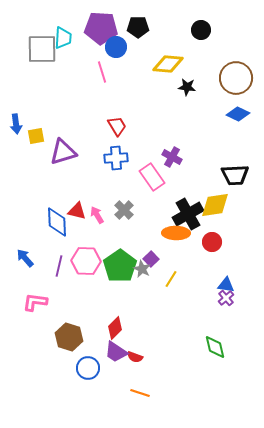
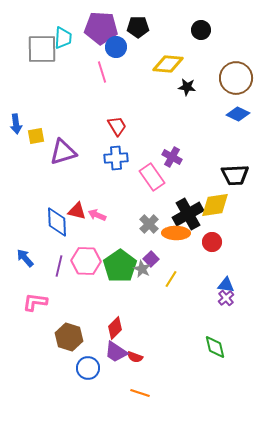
gray cross at (124, 210): moved 25 px right, 14 px down
pink arrow at (97, 215): rotated 36 degrees counterclockwise
